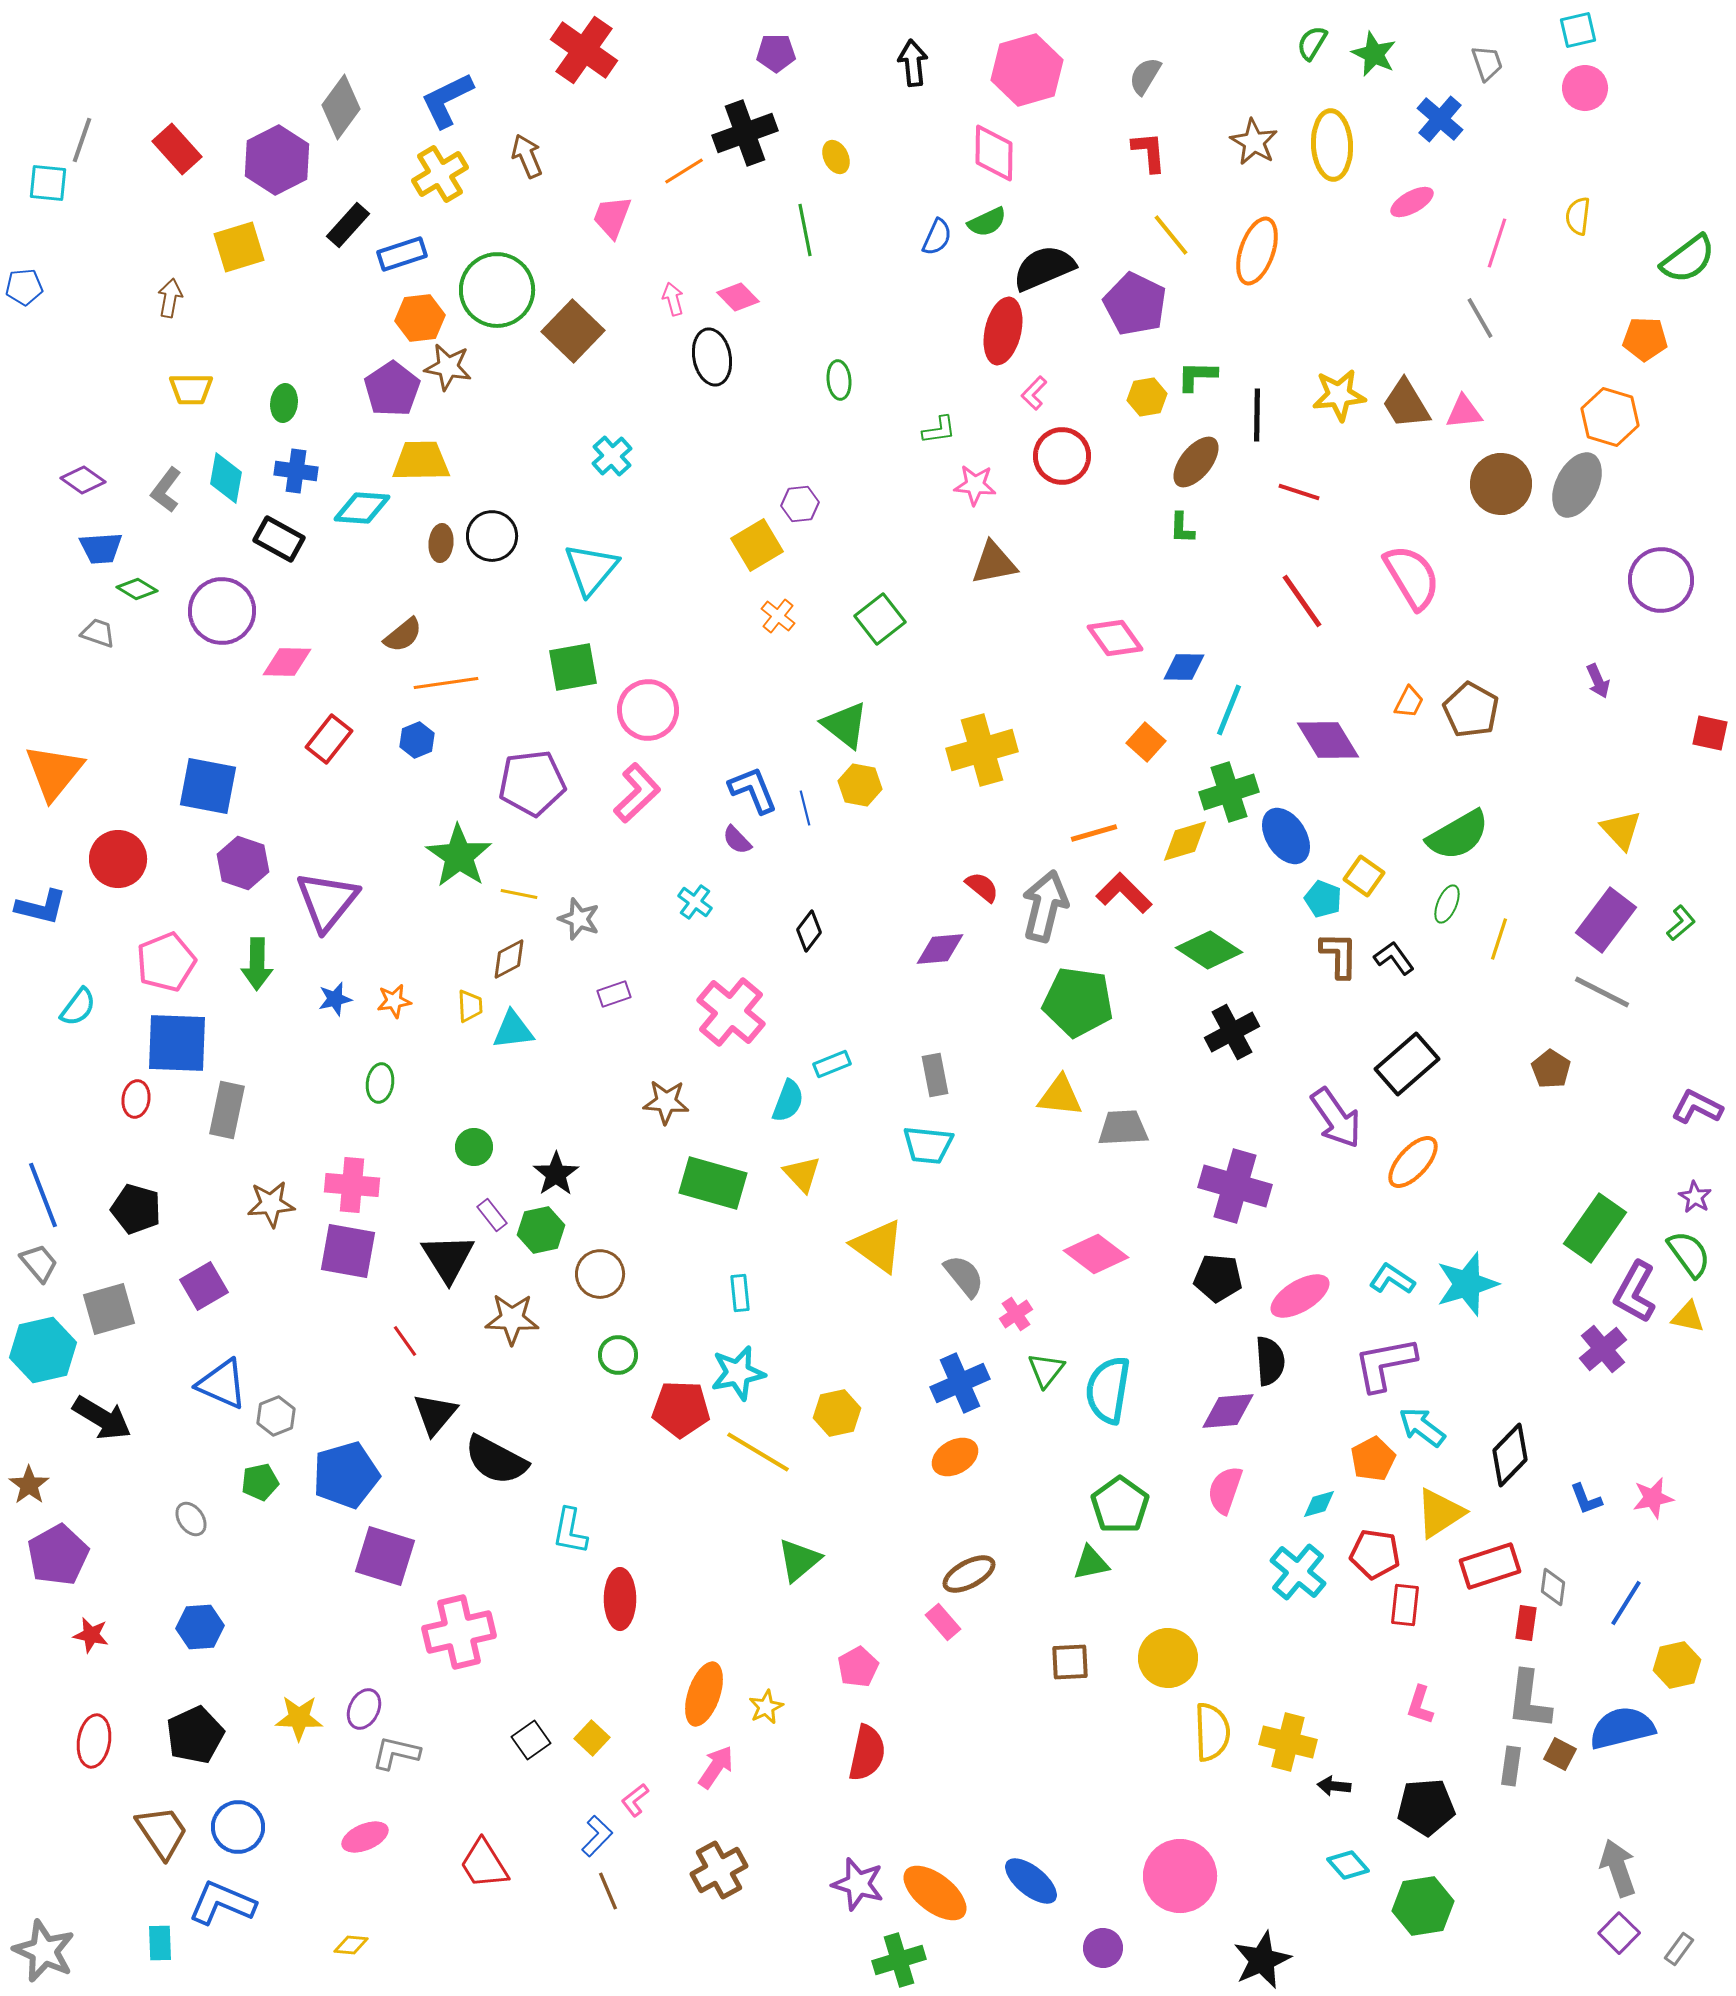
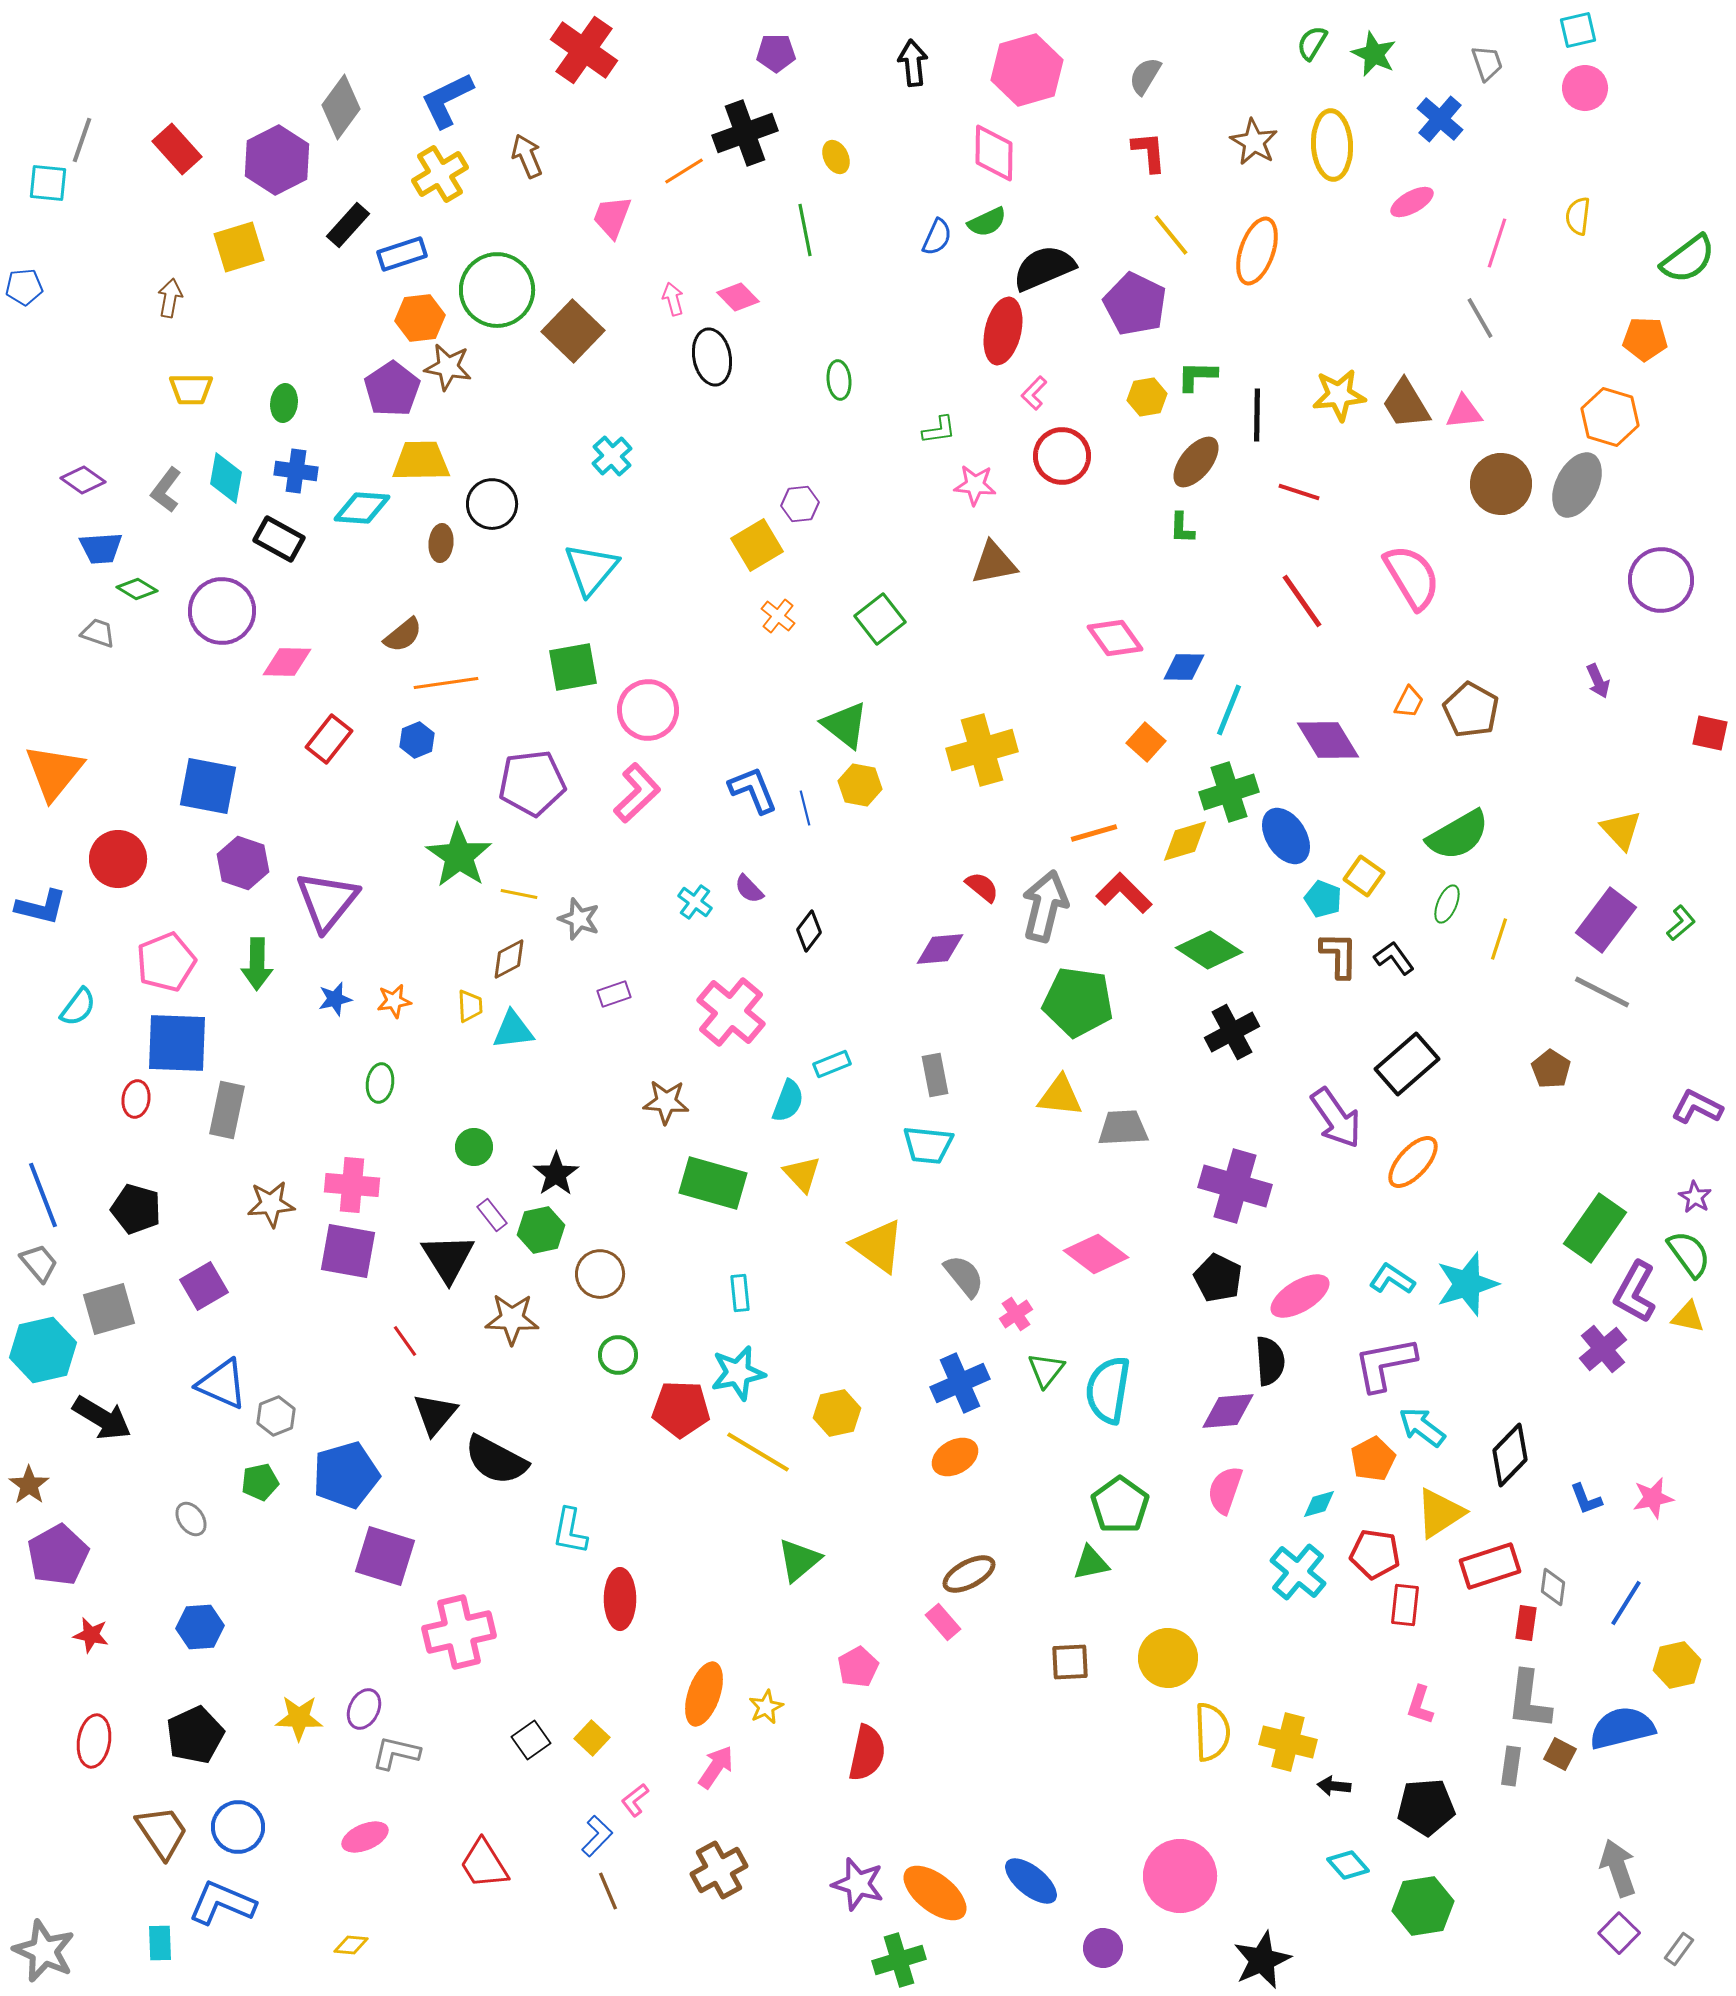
black circle at (492, 536): moved 32 px up
purple semicircle at (737, 840): moved 12 px right, 49 px down
black pentagon at (1218, 1278): rotated 21 degrees clockwise
